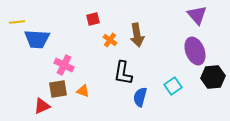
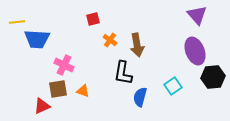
brown arrow: moved 10 px down
